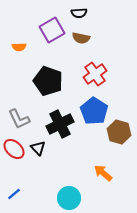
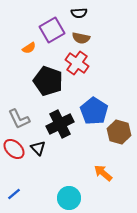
orange semicircle: moved 10 px right, 1 px down; rotated 32 degrees counterclockwise
red cross: moved 18 px left, 11 px up; rotated 20 degrees counterclockwise
